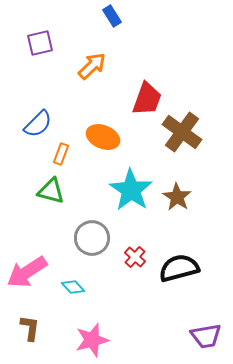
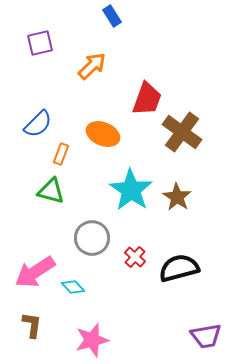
orange ellipse: moved 3 px up
pink arrow: moved 8 px right
brown L-shape: moved 2 px right, 3 px up
